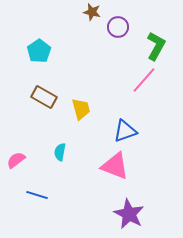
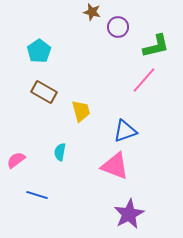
green L-shape: rotated 48 degrees clockwise
brown rectangle: moved 5 px up
yellow trapezoid: moved 2 px down
purple star: rotated 16 degrees clockwise
